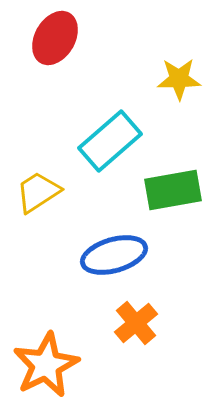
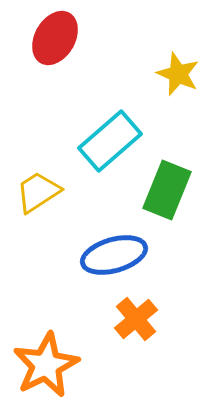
yellow star: moved 1 px left, 5 px up; rotated 24 degrees clockwise
green rectangle: moved 6 px left; rotated 58 degrees counterclockwise
orange cross: moved 4 px up
